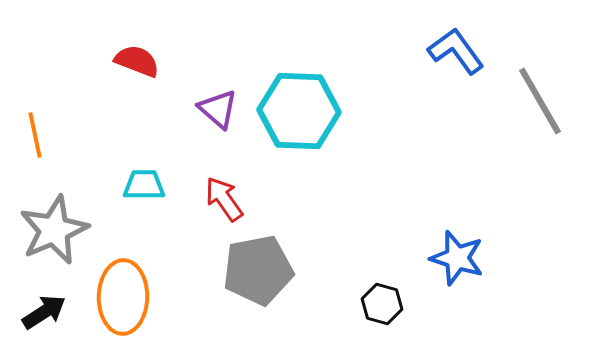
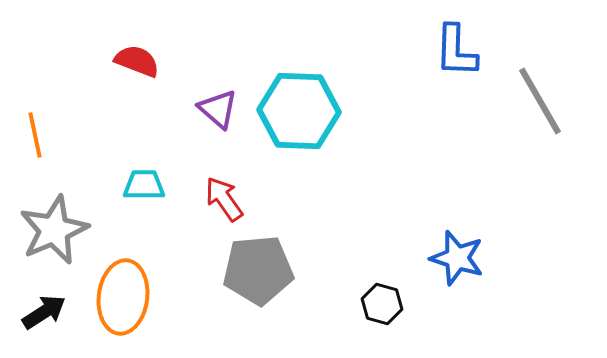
blue L-shape: rotated 142 degrees counterclockwise
gray pentagon: rotated 6 degrees clockwise
orange ellipse: rotated 6 degrees clockwise
